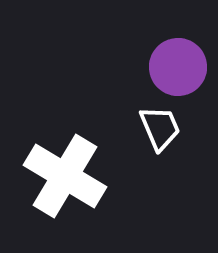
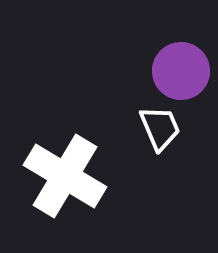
purple circle: moved 3 px right, 4 px down
